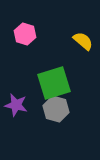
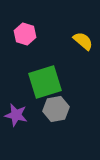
green square: moved 9 px left, 1 px up
purple star: moved 10 px down
gray hexagon: rotated 25 degrees counterclockwise
